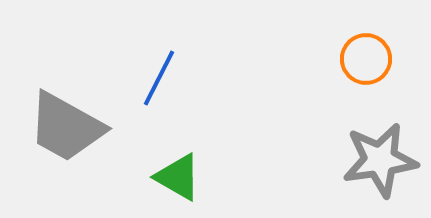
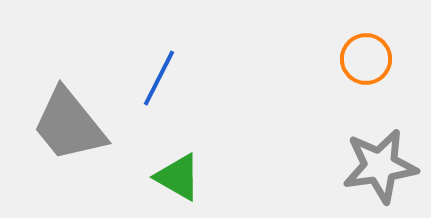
gray trapezoid: moved 3 px right, 2 px up; rotated 22 degrees clockwise
gray star: moved 6 px down
